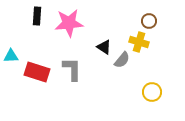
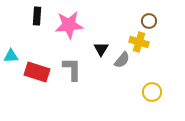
pink star: moved 2 px down
black triangle: moved 3 px left, 2 px down; rotated 28 degrees clockwise
